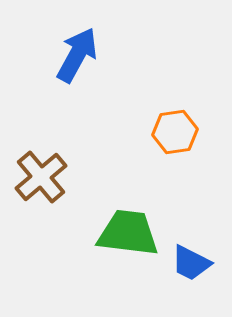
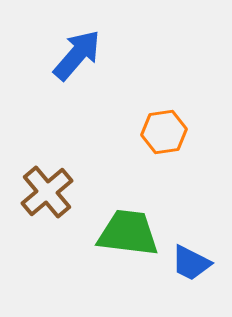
blue arrow: rotated 12 degrees clockwise
orange hexagon: moved 11 px left
brown cross: moved 6 px right, 15 px down
